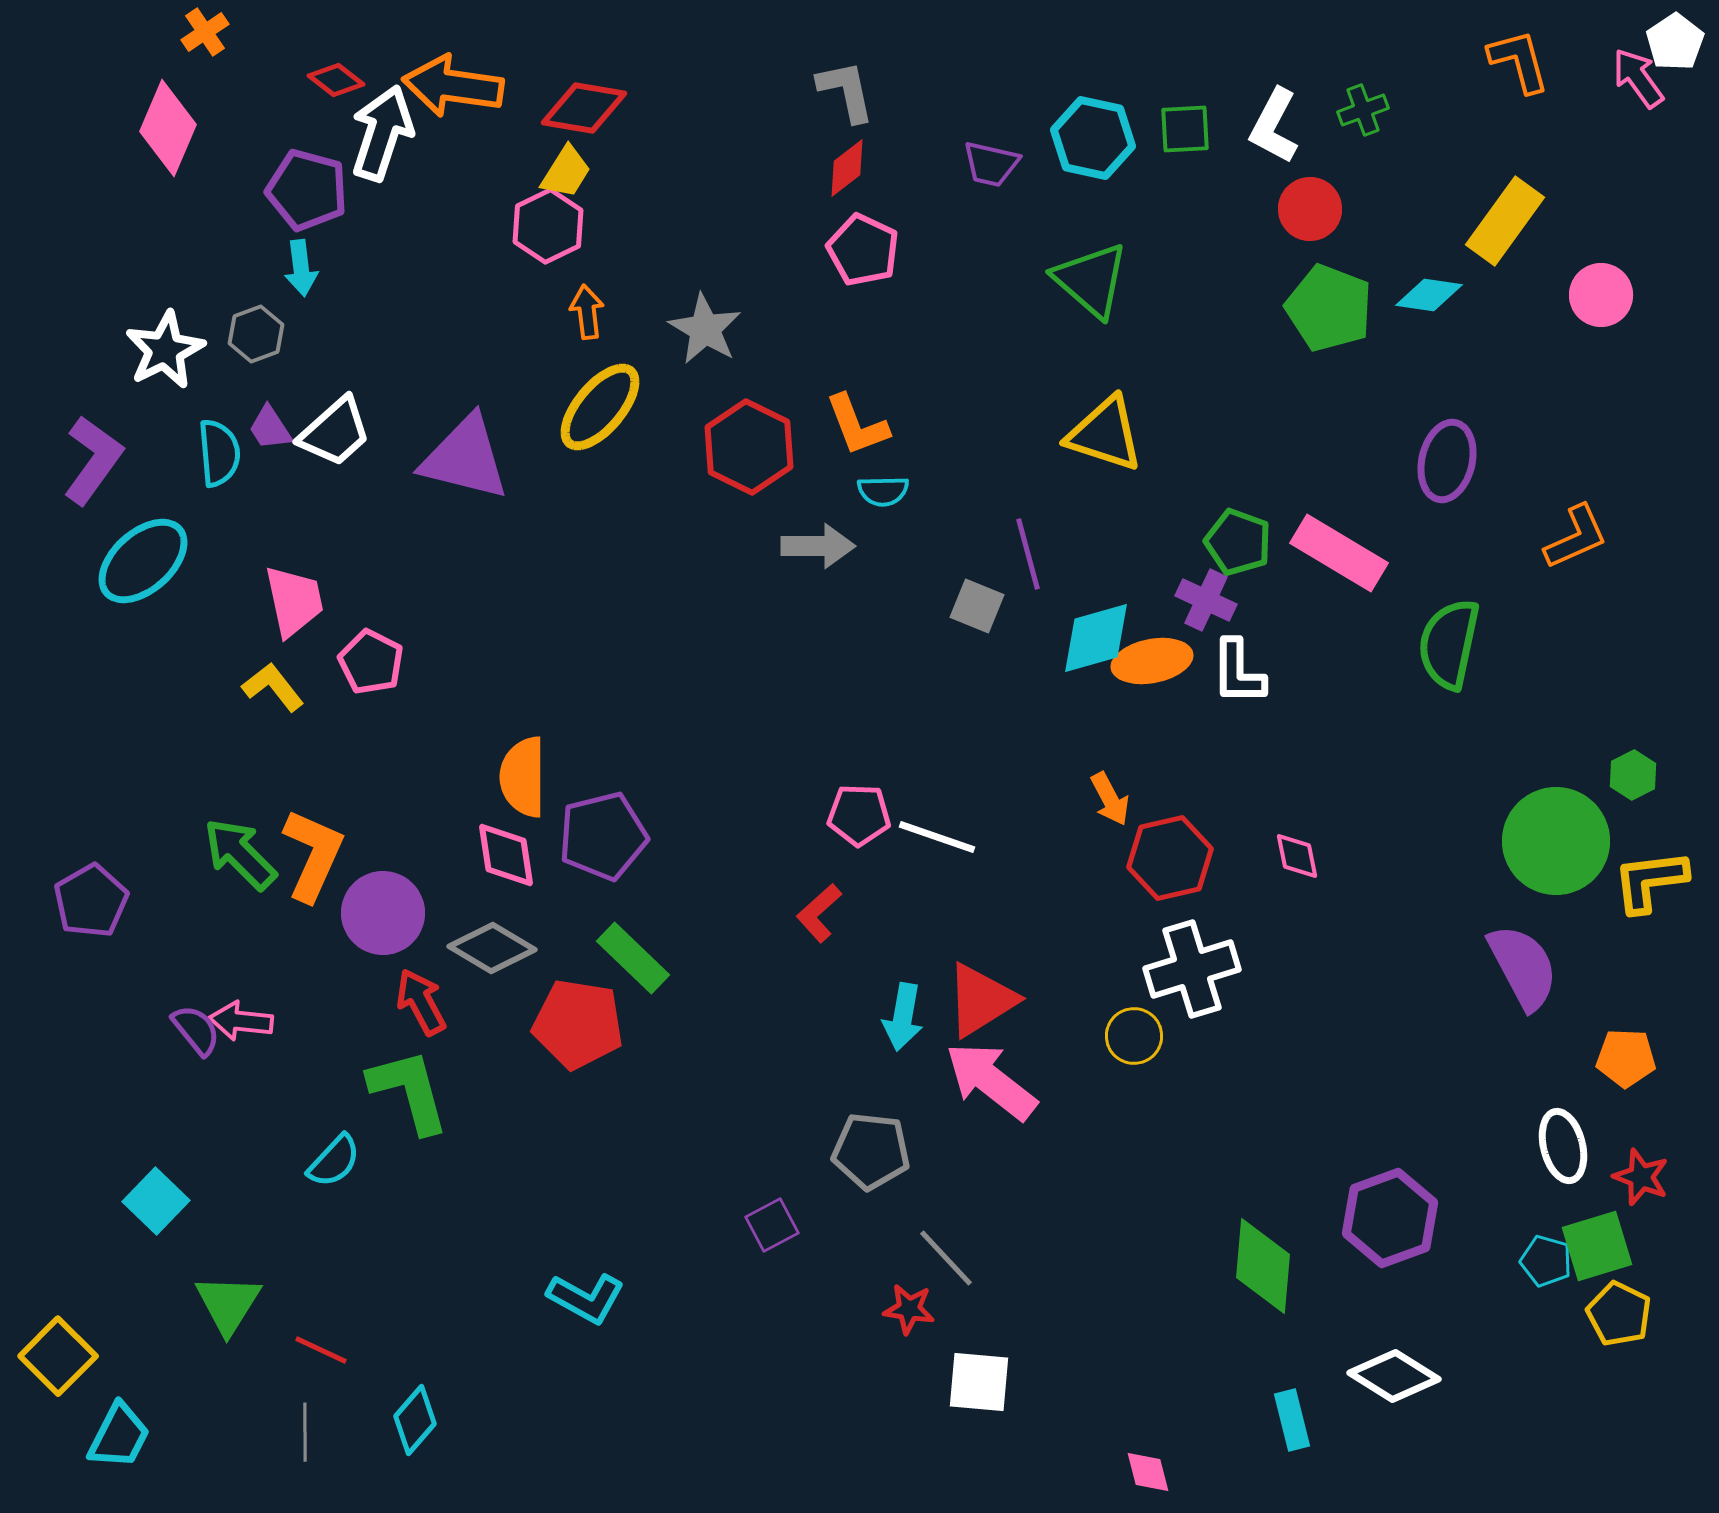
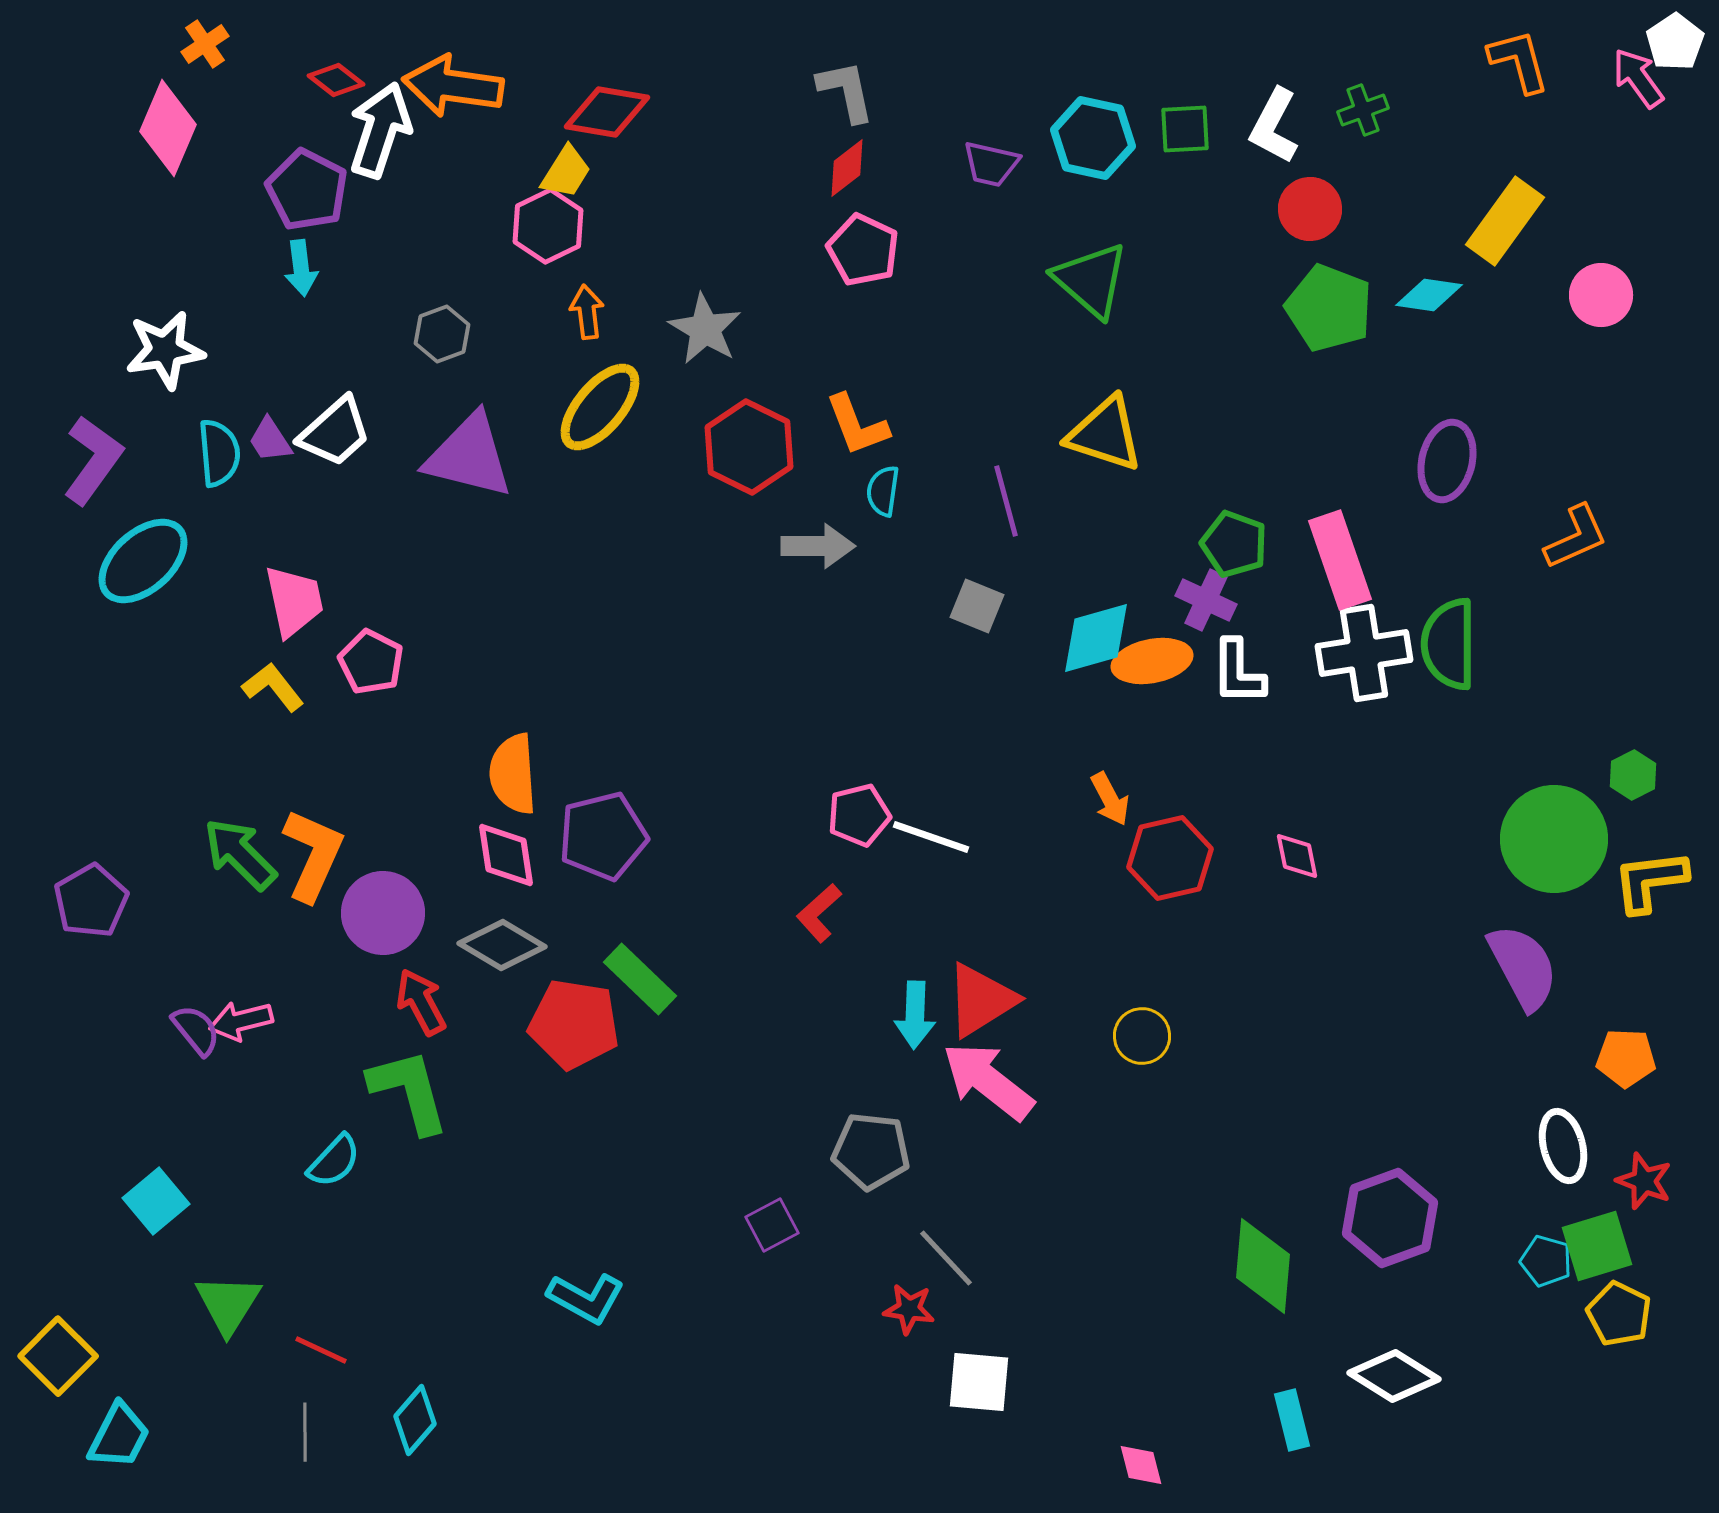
orange cross at (205, 32): moved 12 px down
red diamond at (584, 108): moved 23 px right, 4 px down
white arrow at (382, 133): moved 2 px left, 3 px up
purple pentagon at (307, 190): rotated 12 degrees clockwise
gray hexagon at (256, 334): moved 186 px right
white star at (165, 350): rotated 18 degrees clockwise
purple trapezoid at (270, 428): moved 12 px down
purple triangle at (465, 458): moved 4 px right, 2 px up
cyan semicircle at (883, 491): rotated 99 degrees clockwise
green pentagon at (1238, 542): moved 4 px left, 2 px down
pink rectangle at (1339, 553): moved 1 px right, 7 px down; rotated 40 degrees clockwise
purple line at (1028, 554): moved 22 px left, 53 px up
green semicircle at (1449, 644): rotated 12 degrees counterclockwise
orange semicircle at (523, 777): moved 10 px left, 3 px up; rotated 4 degrees counterclockwise
pink pentagon at (859, 815): rotated 16 degrees counterclockwise
white line at (937, 837): moved 6 px left
green circle at (1556, 841): moved 2 px left, 2 px up
gray diamond at (492, 948): moved 10 px right, 3 px up
green rectangle at (633, 958): moved 7 px right, 21 px down
white cross at (1192, 969): moved 172 px right, 316 px up; rotated 8 degrees clockwise
cyan arrow at (903, 1017): moved 12 px right, 2 px up; rotated 8 degrees counterclockwise
pink arrow at (241, 1021): rotated 20 degrees counterclockwise
red pentagon at (578, 1024): moved 4 px left
yellow circle at (1134, 1036): moved 8 px right
pink arrow at (991, 1081): moved 3 px left
red star at (1641, 1177): moved 3 px right, 4 px down
cyan square at (156, 1201): rotated 6 degrees clockwise
pink diamond at (1148, 1472): moved 7 px left, 7 px up
